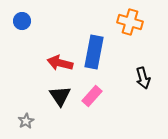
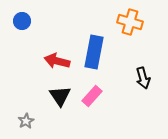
red arrow: moved 3 px left, 2 px up
